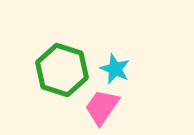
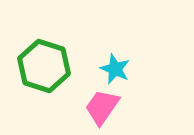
green hexagon: moved 18 px left, 4 px up
